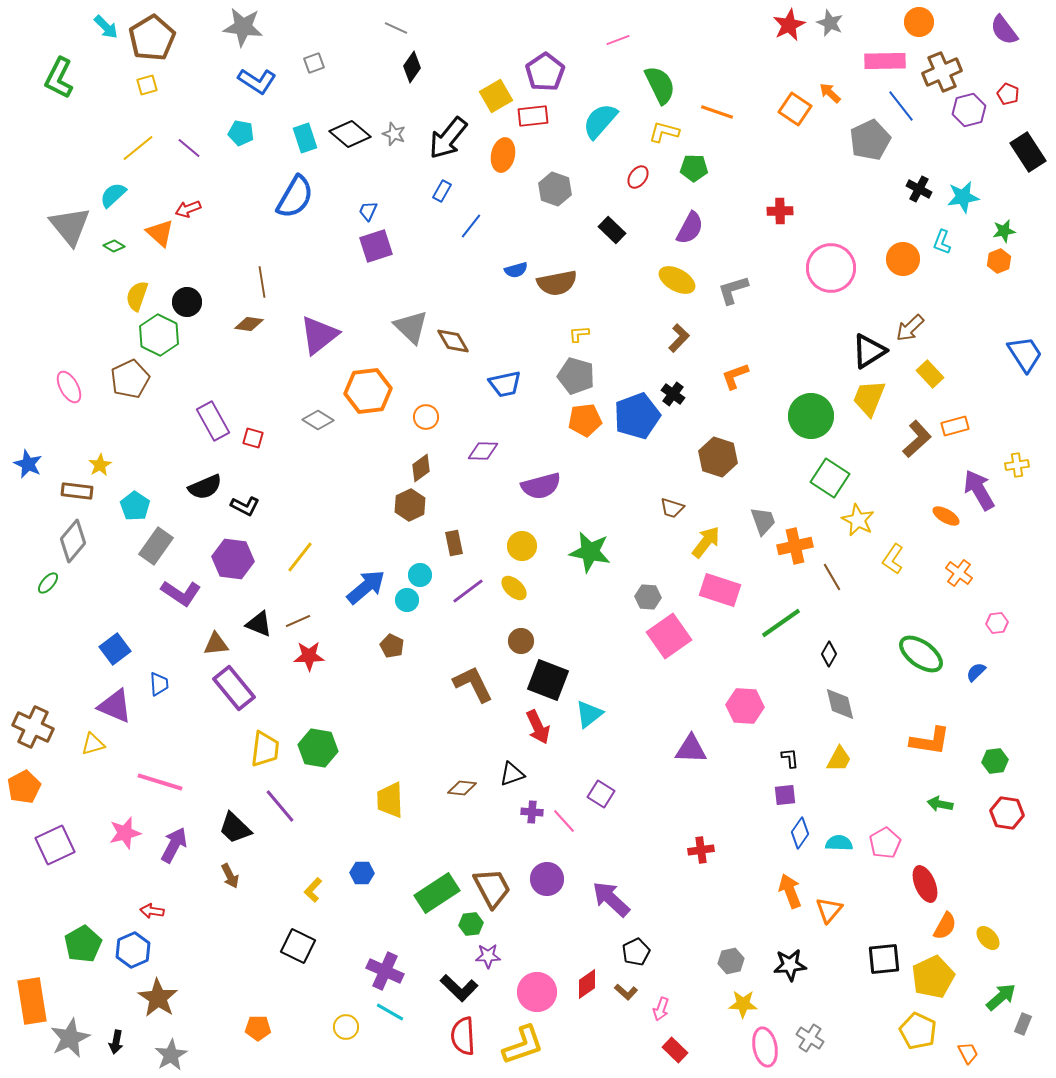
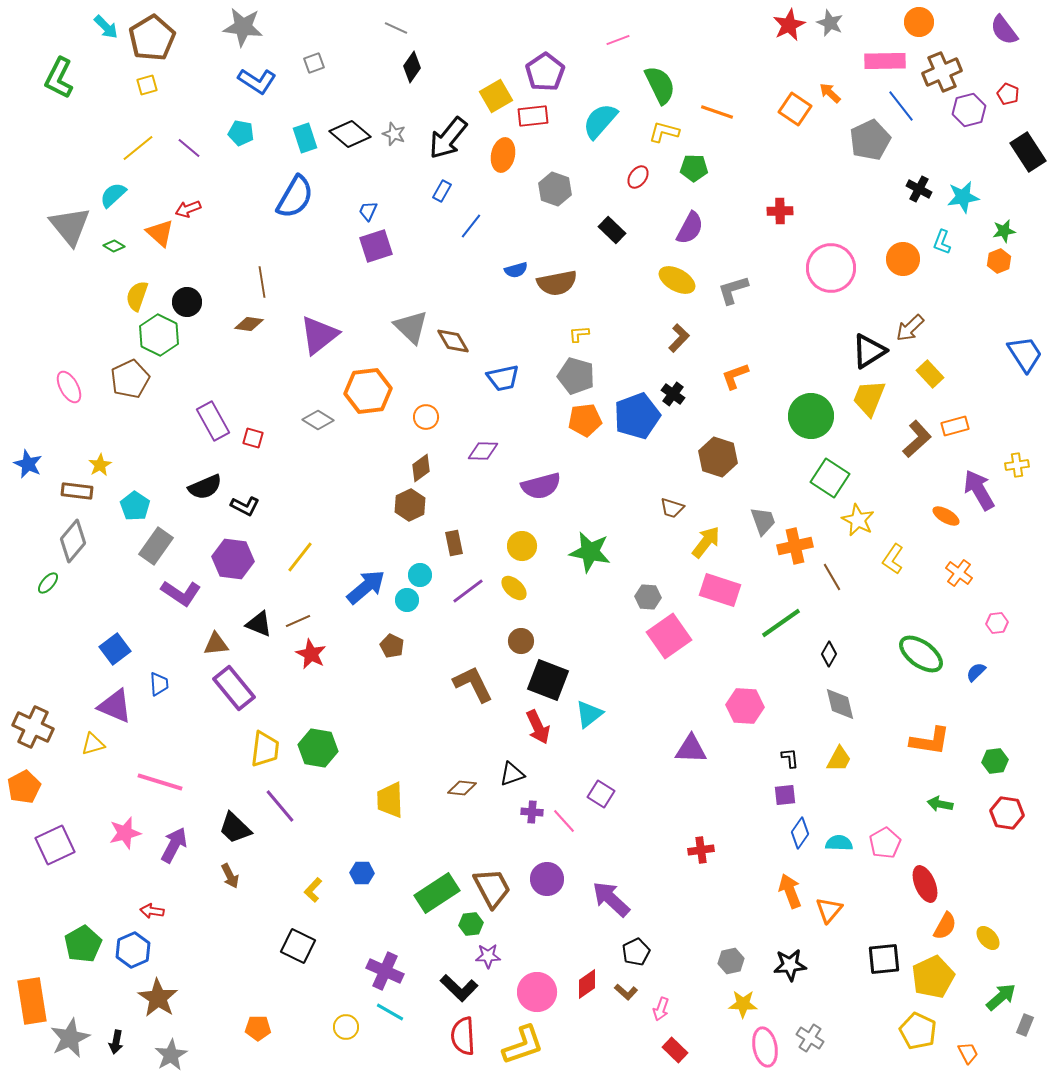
blue trapezoid at (505, 384): moved 2 px left, 6 px up
red star at (309, 656): moved 2 px right, 2 px up; rotated 28 degrees clockwise
gray rectangle at (1023, 1024): moved 2 px right, 1 px down
